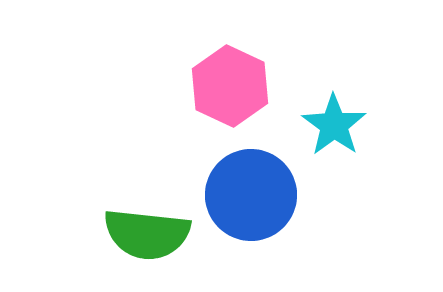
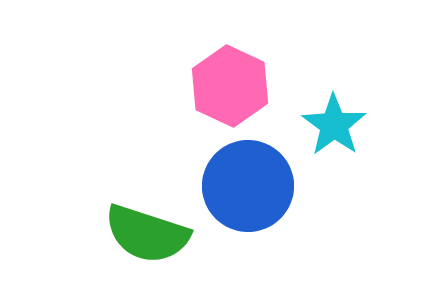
blue circle: moved 3 px left, 9 px up
green semicircle: rotated 12 degrees clockwise
